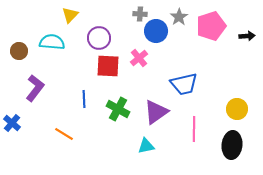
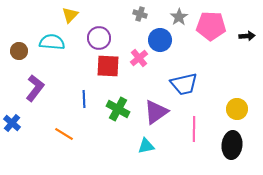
gray cross: rotated 16 degrees clockwise
pink pentagon: rotated 20 degrees clockwise
blue circle: moved 4 px right, 9 px down
